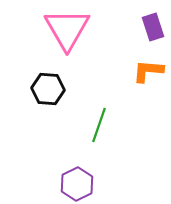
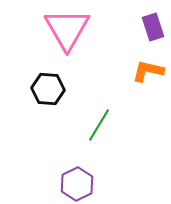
orange L-shape: rotated 8 degrees clockwise
green line: rotated 12 degrees clockwise
